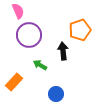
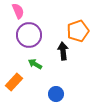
orange pentagon: moved 2 px left, 1 px down
green arrow: moved 5 px left, 1 px up
